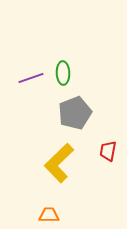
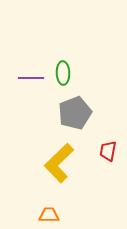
purple line: rotated 20 degrees clockwise
